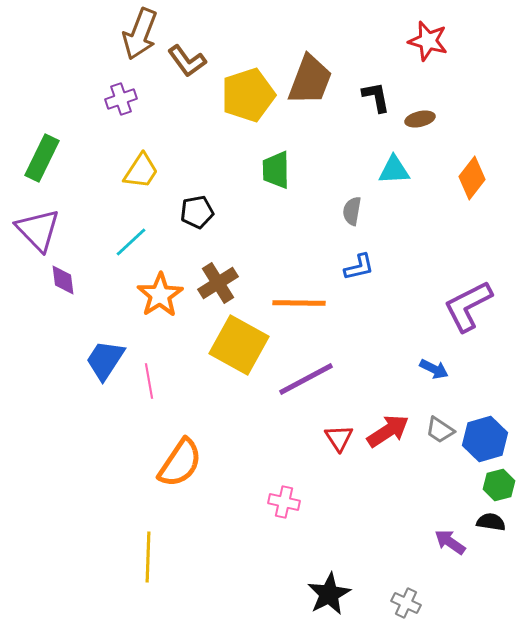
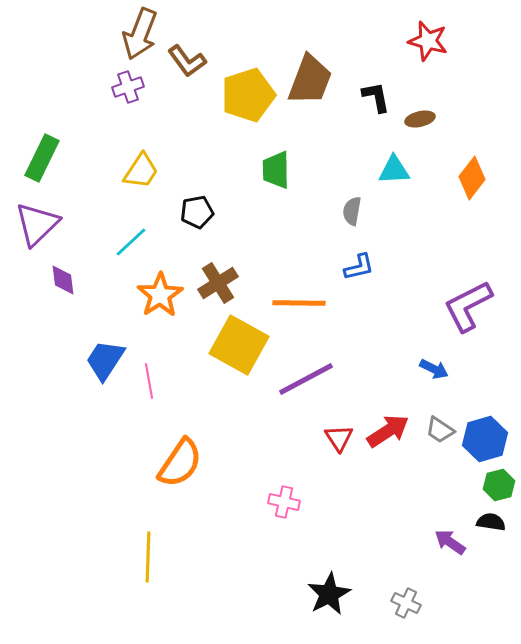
purple cross: moved 7 px right, 12 px up
purple triangle: moved 1 px left, 6 px up; rotated 30 degrees clockwise
